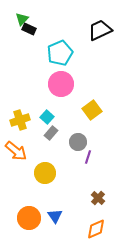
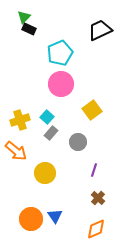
green triangle: moved 2 px right, 2 px up
purple line: moved 6 px right, 13 px down
orange circle: moved 2 px right, 1 px down
